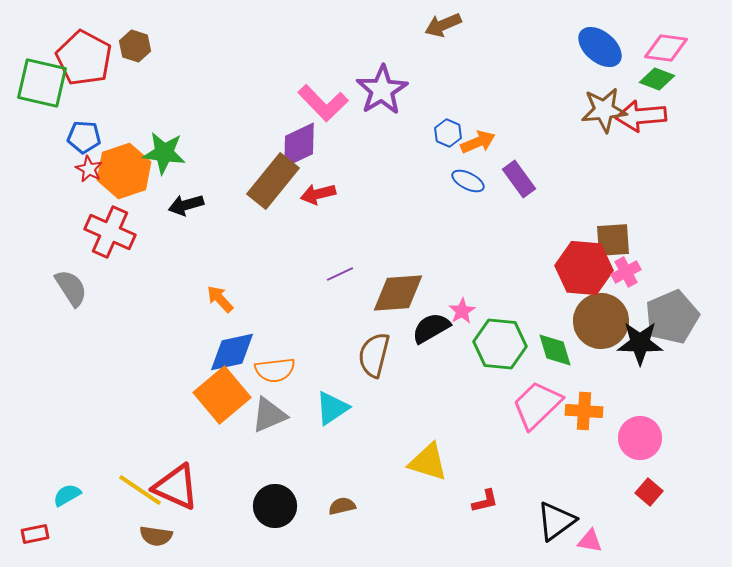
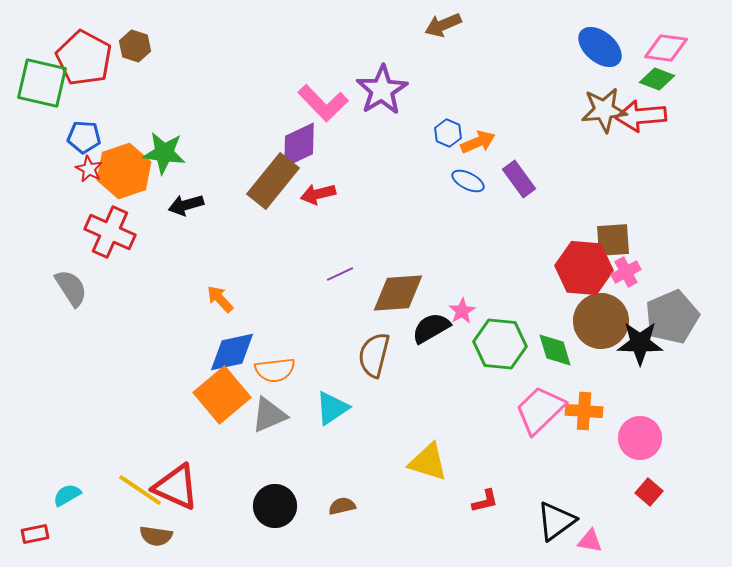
pink trapezoid at (537, 405): moved 3 px right, 5 px down
